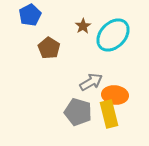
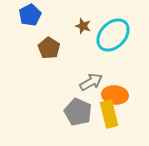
brown star: rotated 21 degrees counterclockwise
gray pentagon: rotated 8 degrees clockwise
